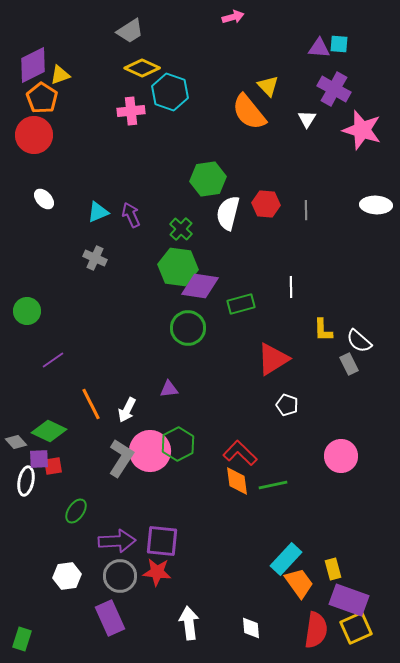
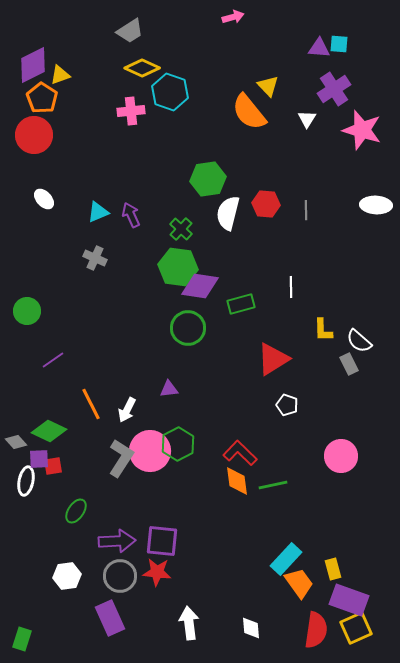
purple cross at (334, 89): rotated 28 degrees clockwise
